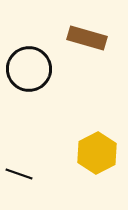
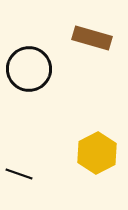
brown rectangle: moved 5 px right
